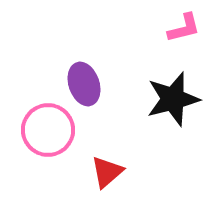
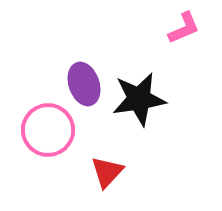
pink L-shape: rotated 9 degrees counterclockwise
black star: moved 34 px left; rotated 6 degrees clockwise
red triangle: rotated 6 degrees counterclockwise
